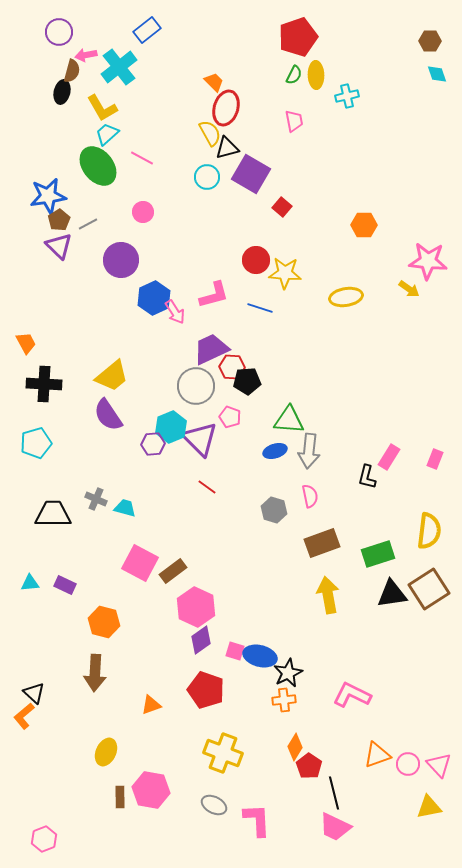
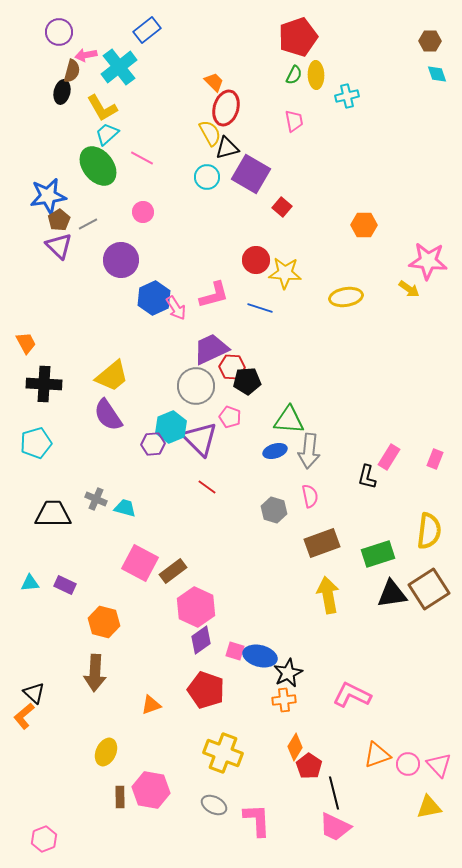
pink arrow at (175, 312): moved 1 px right, 4 px up
